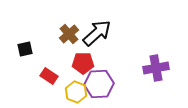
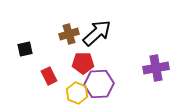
brown cross: rotated 24 degrees clockwise
red rectangle: rotated 30 degrees clockwise
yellow hexagon: moved 1 px right, 1 px down
